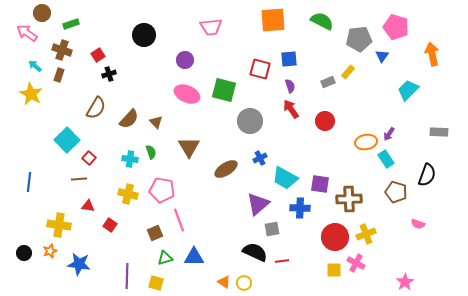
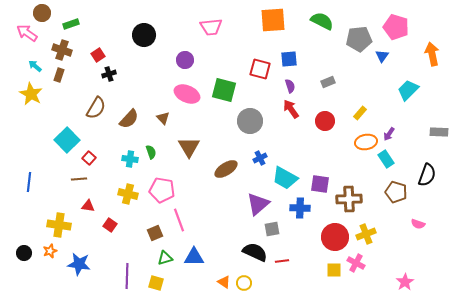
yellow rectangle at (348, 72): moved 12 px right, 41 px down
brown triangle at (156, 122): moved 7 px right, 4 px up
